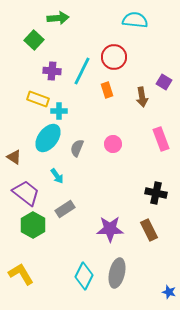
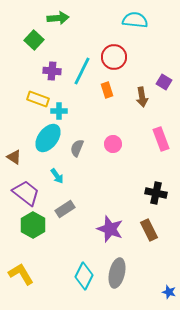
purple star: rotated 20 degrees clockwise
